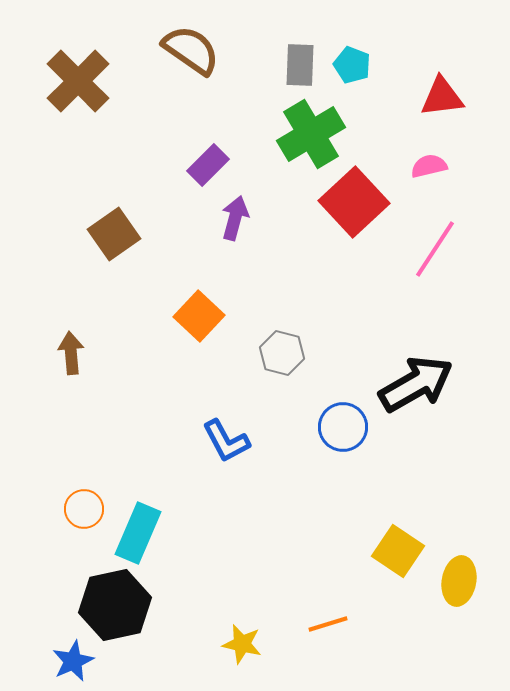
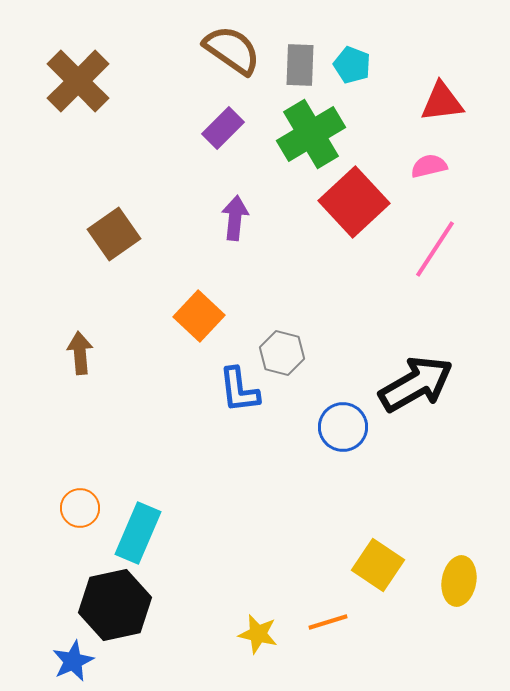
brown semicircle: moved 41 px right
red triangle: moved 5 px down
purple rectangle: moved 15 px right, 37 px up
purple arrow: rotated 9 degrees counterclockwise
brown arrow: moved 9 px right
blue L-shape: moved 13 px right, 51 px up; rotated 21 degrees clockwise
orange circle: moved 4 px left, 1 px up
yellow square: moved 20 px left, 14 px down
orange line: moved 2 px up
yellow star: moved 16 px right, 10 px up
